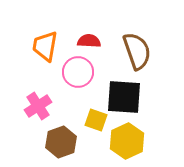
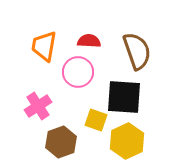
orange trapezoid: moved 1 px left
